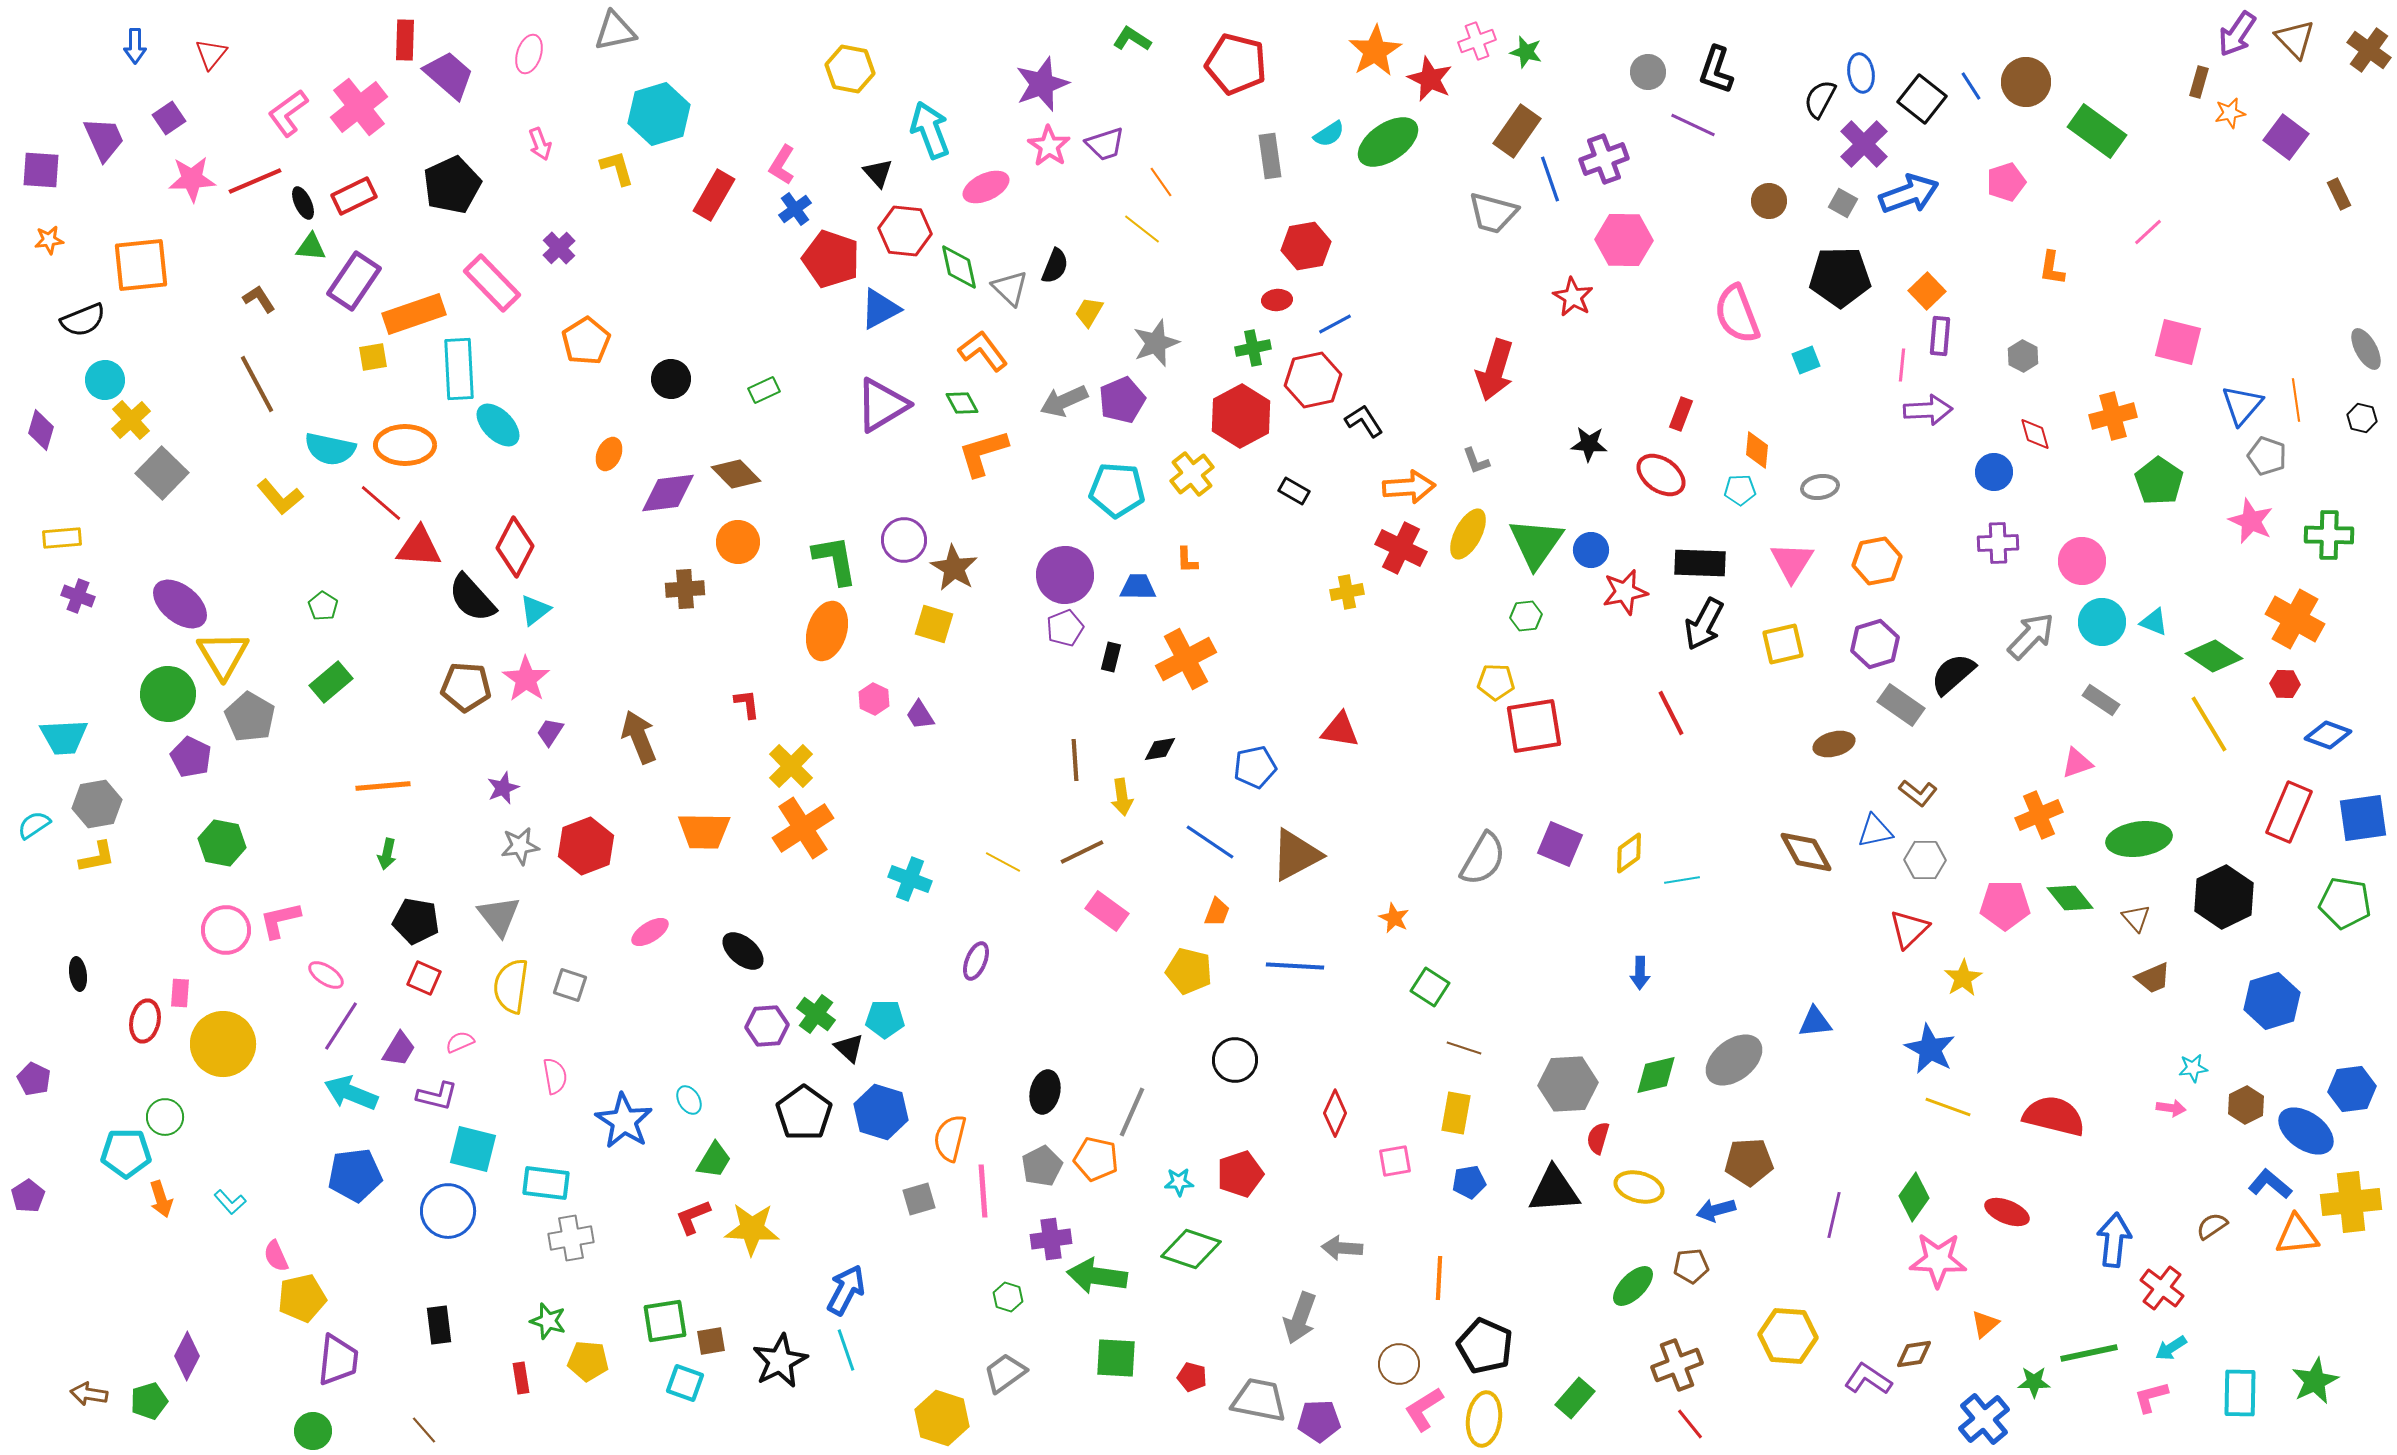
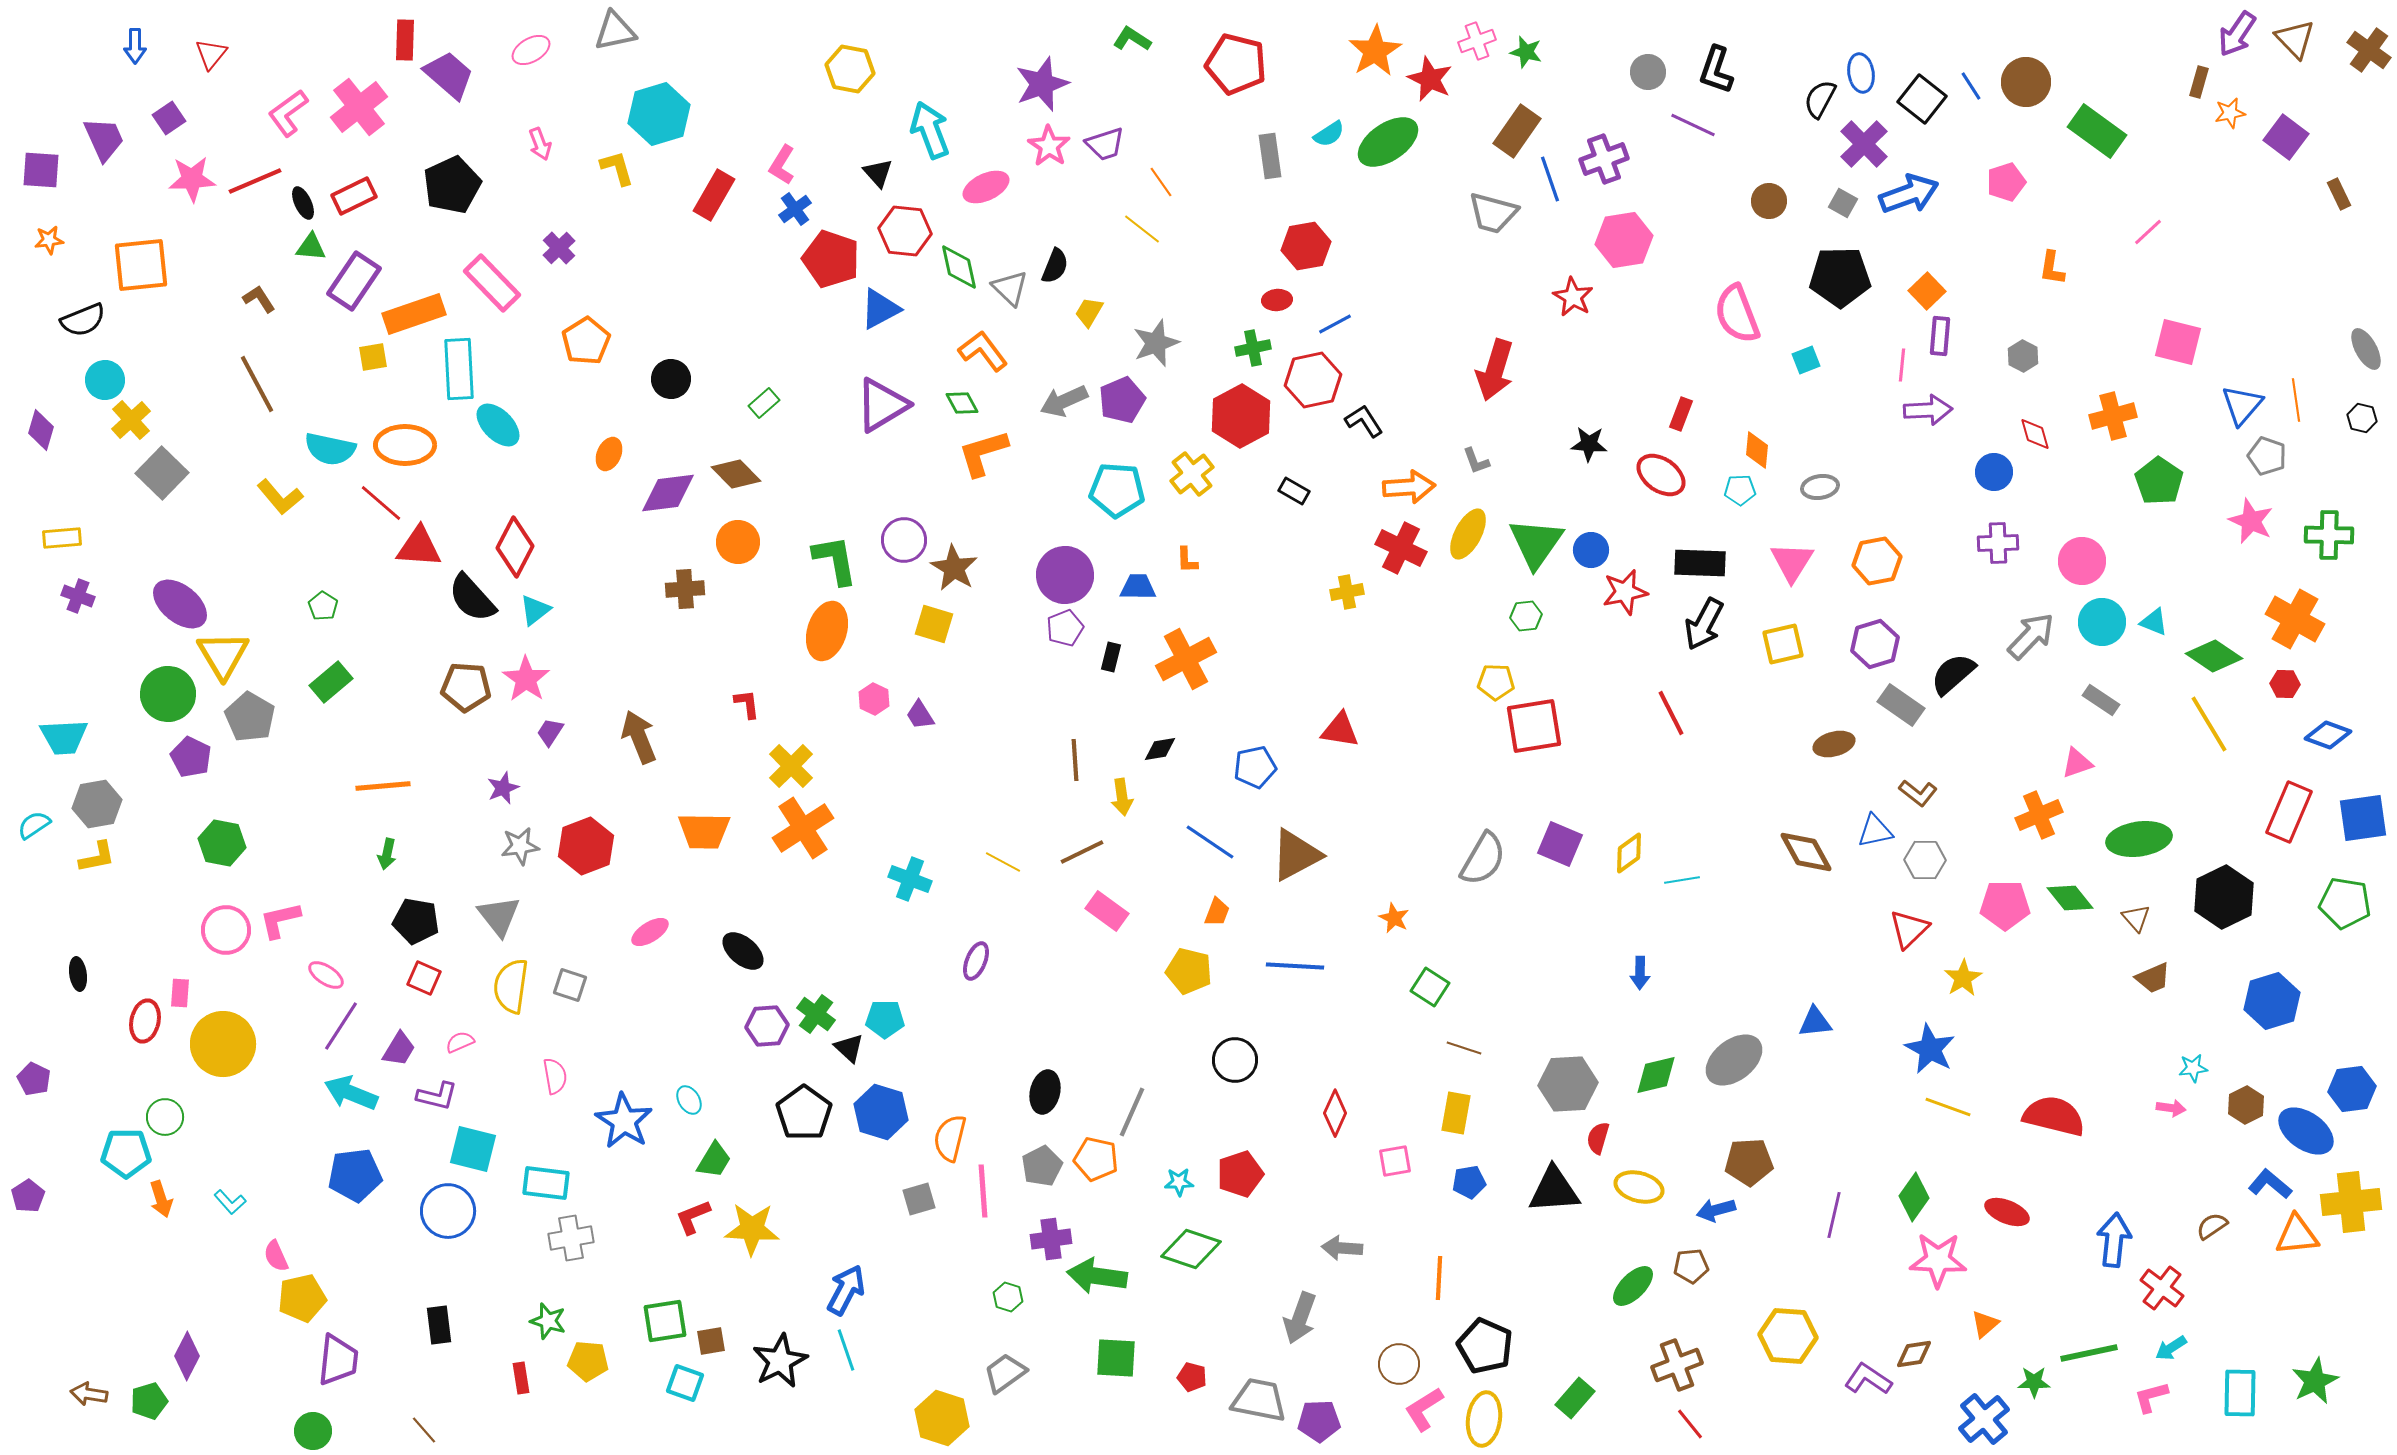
pink ellipse at (529, 54): moved 2 px right, 4 px up; rotated 42 degrees clockwise
pink hexagon at (1624, 240): rotated 10 degrees counterclockwise
green rectangle at (764, 390): moved 13 px down; rotated 16 degrees counterclockwise
